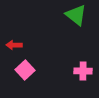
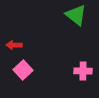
pink square: moved 2 px left
